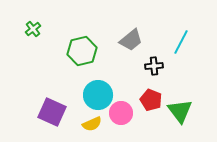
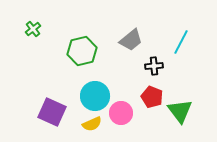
cyan circle: moved 3 px left, 1 px down
red pentagon: moved 1 px right, 3 px up
